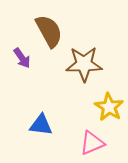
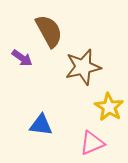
purple arrow: rotated 20 degrees counterclockwise
brown star: moved 1 px left, 3 px down; rotated 12 degrees counterclockwise
